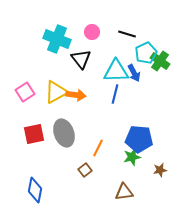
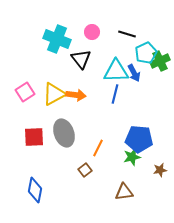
green cross: rotated 30 degrees clockwise
yellow triangle: moved 2 px left, 2 px down
red square: moved 3 px down; rotated 10 degrees clockwise
